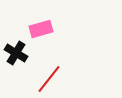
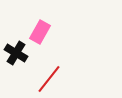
pink rectangle: moved 1 px left, 3 px down; rotated 45 degrees counterclockwise
